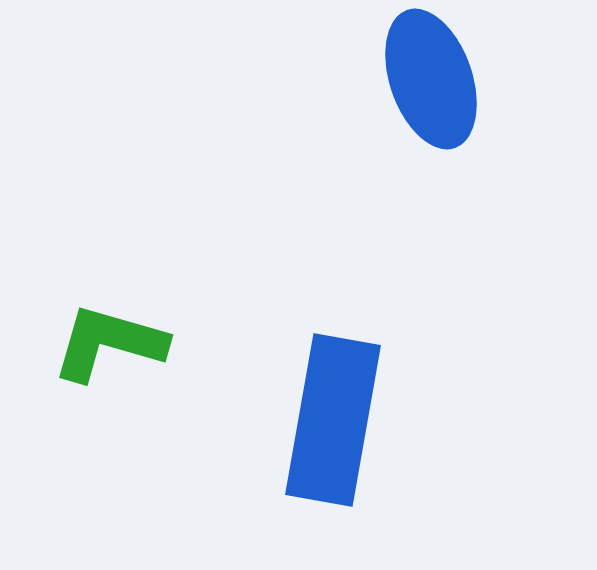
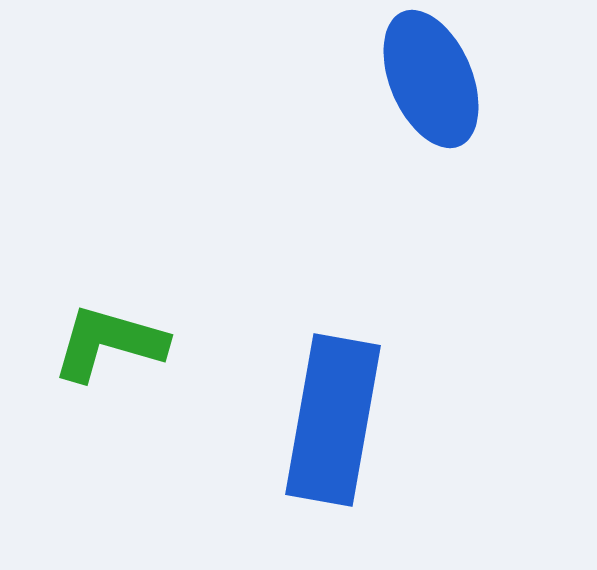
blue ellipse: rotated 4 degrees counterclockwise
